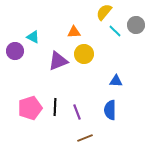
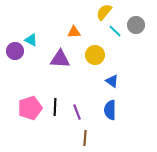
cyan triangle: moved 2 px left, 3 px down
yellow circle: moved 11 px right, 1 px down
purple triangle: moved 2 px right, 2 px up; rotated 25 degrees clockwise
blue triangle: moved 4 px left; rotated 32 degrees clockwise
brown line: rotated 63 degrees counterclockwise
